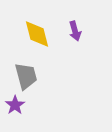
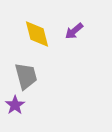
purple arrow: moved 1 px left; rotated 66 degrees clockwise
